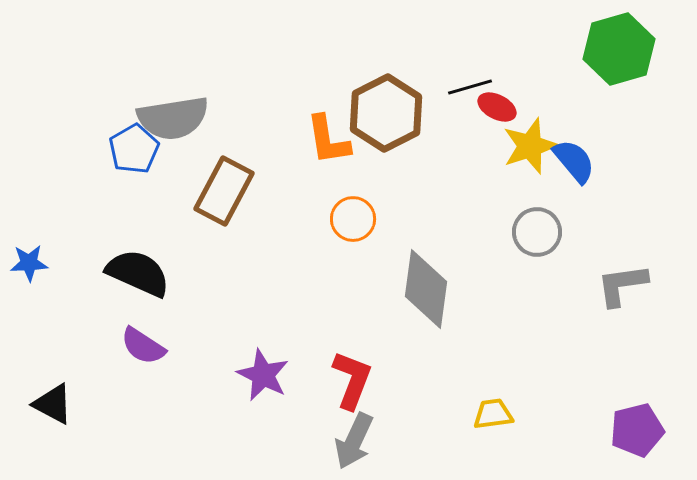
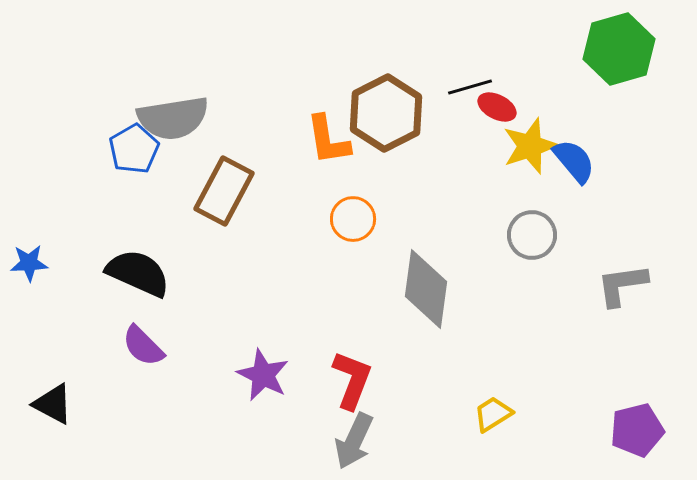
gray circle: moved 5 px left, 3 px down
purple semicircle: rotated 12 degrees clockwise
yellow trapezoid: rotated 24 degrees counterclockwise
